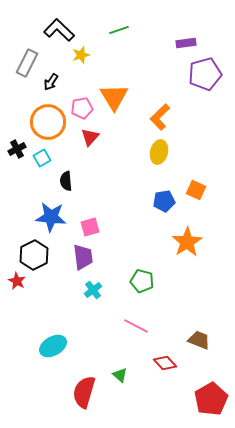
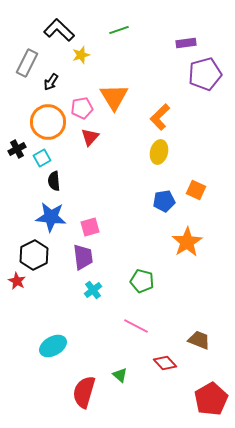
black semicircle: moved 12 px left
